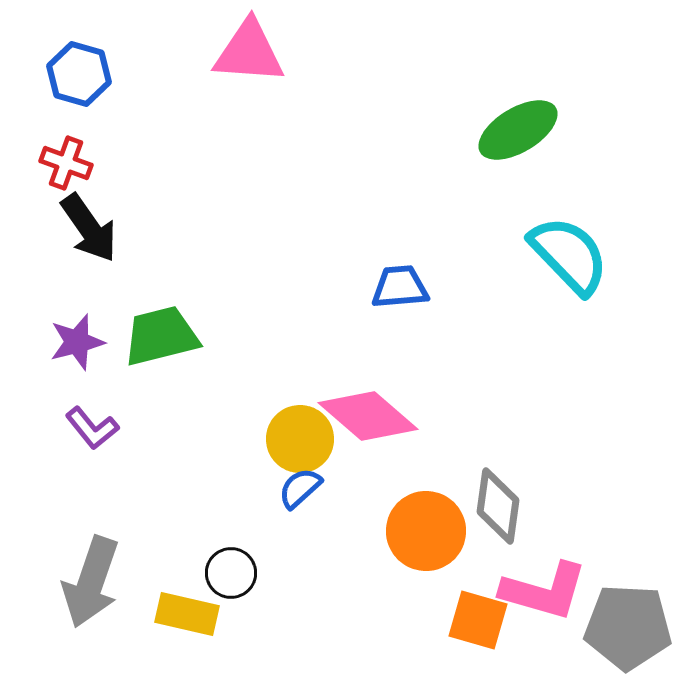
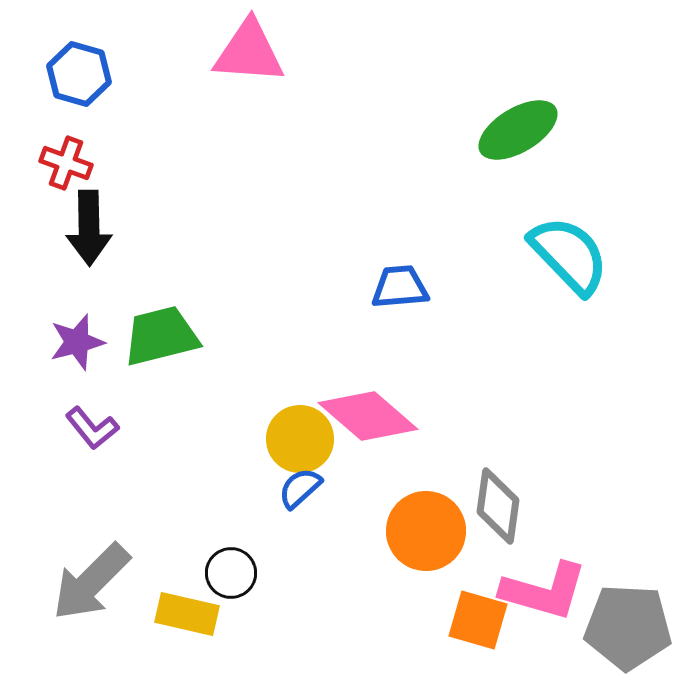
black arrow: rotated 34 degrees clockwise
gray arrow: rotated 26 degrees clockwise
